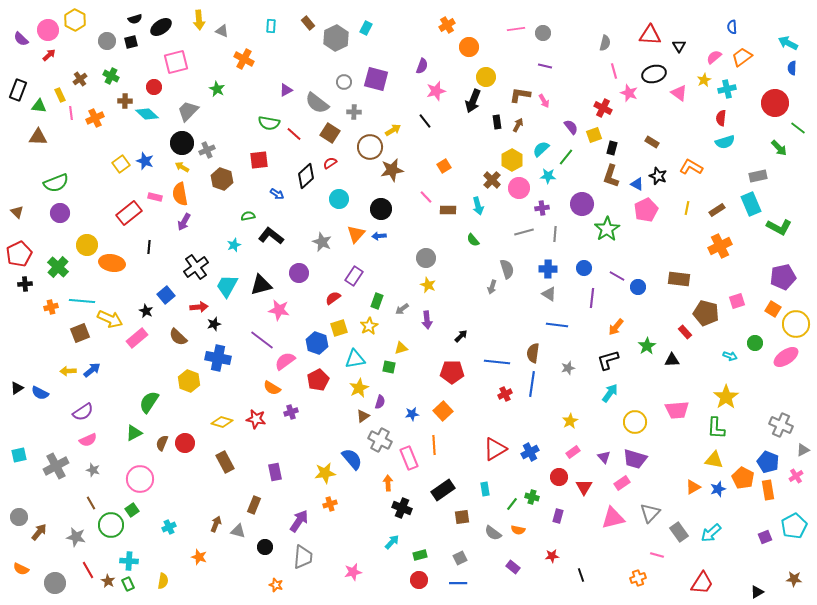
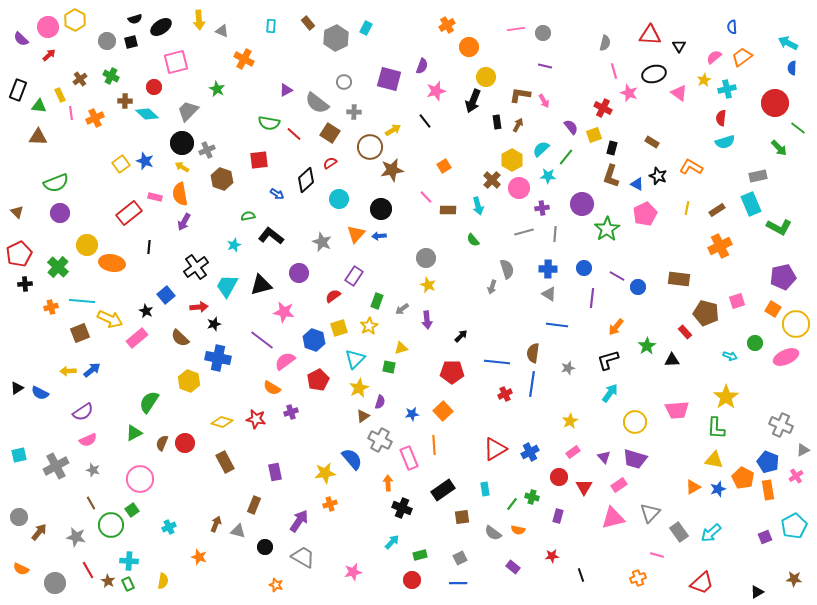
pink circle at (48, 30): moved 3 px up
purple square at (376, 79): moved 13 px right
black diamond at (306, 176): moved 4 px down
pink pentagon at (646, 210): moved 1 px left, 4 px down
red semicircle at (333, 298): moved 2 px up
pink star at (279, 310): moved 5 px right, 2 px down
brown semicircle at (178, 337): moved 2 px right, 1 px down
blue hexagon at (317, 343): moved 3 px left, 3 px up
pink ellipse at (786, 357): rotated 10 degrees clockwise
cyan triangle at (355, 359): rotated 35 degrees counterclockwise
pink rectangle at (622, 483): moved 3 px left, 2 px down
gray trapezoid at (303, 557): rotated 65 degrees counterclockwise
red circle at (419, 580): moved 7 px left
red trapezoid at (702, 583): rotated 15 degrees clockwise
